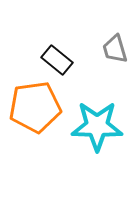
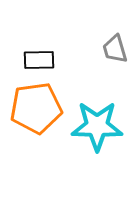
black rectangle: moved 18 px left; rotated 40 degrees counterclockwise
orange pentagon: moved 1 px right, 1 px down
